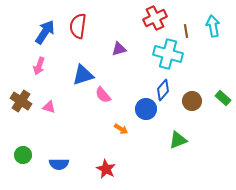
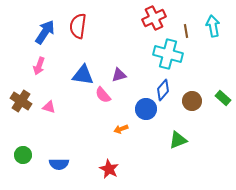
red cross: moved 1 px left
purple triangle: moved 26 px down
blue triangle: rotated 25 degrees clockwise
orange arrow: rotated 128 degrees clockwise
red star: moved 3 px right
